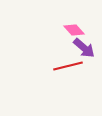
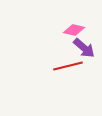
pink diamond: rotated 35 degrees counterclockwise
